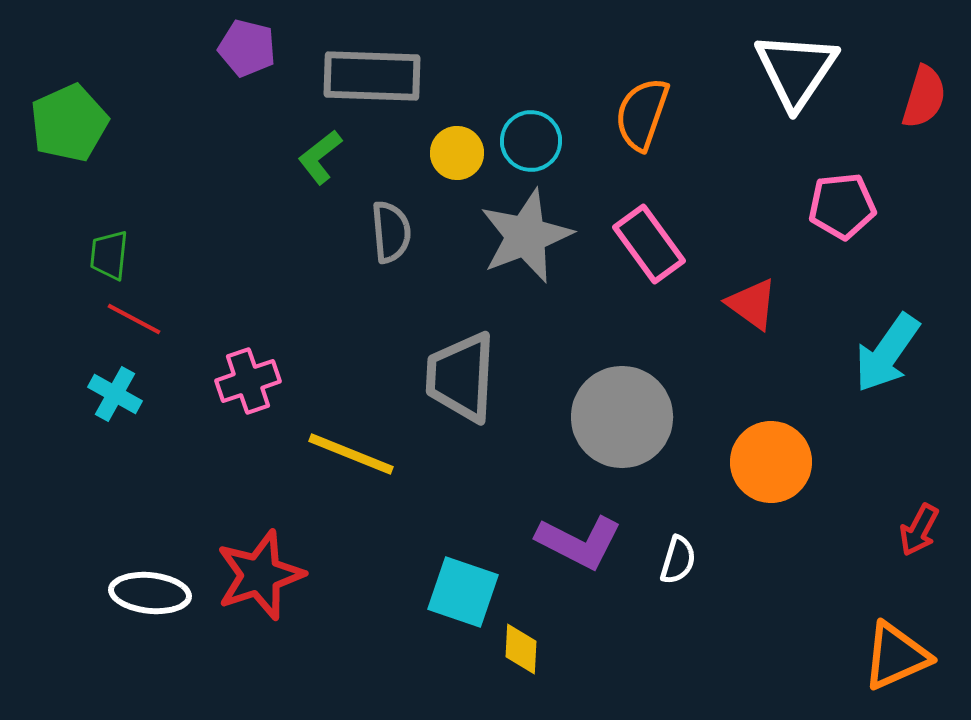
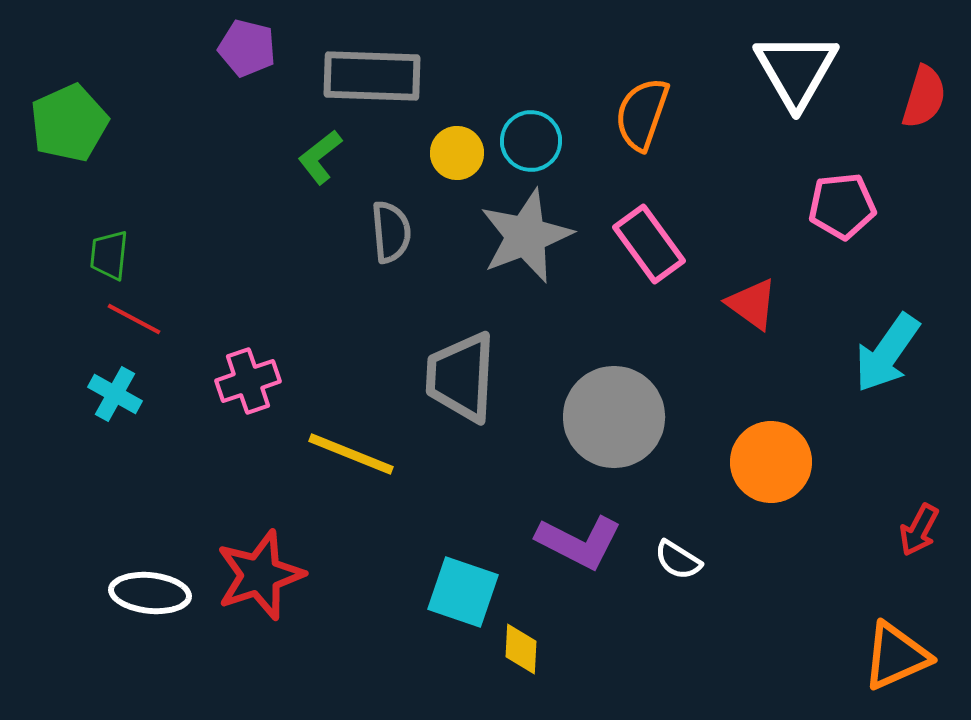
white triangle: rotated 4 degrees counterclockwise
gray circle: moved 8 px left
white semicircle: rotated 105 degrees clockwise
